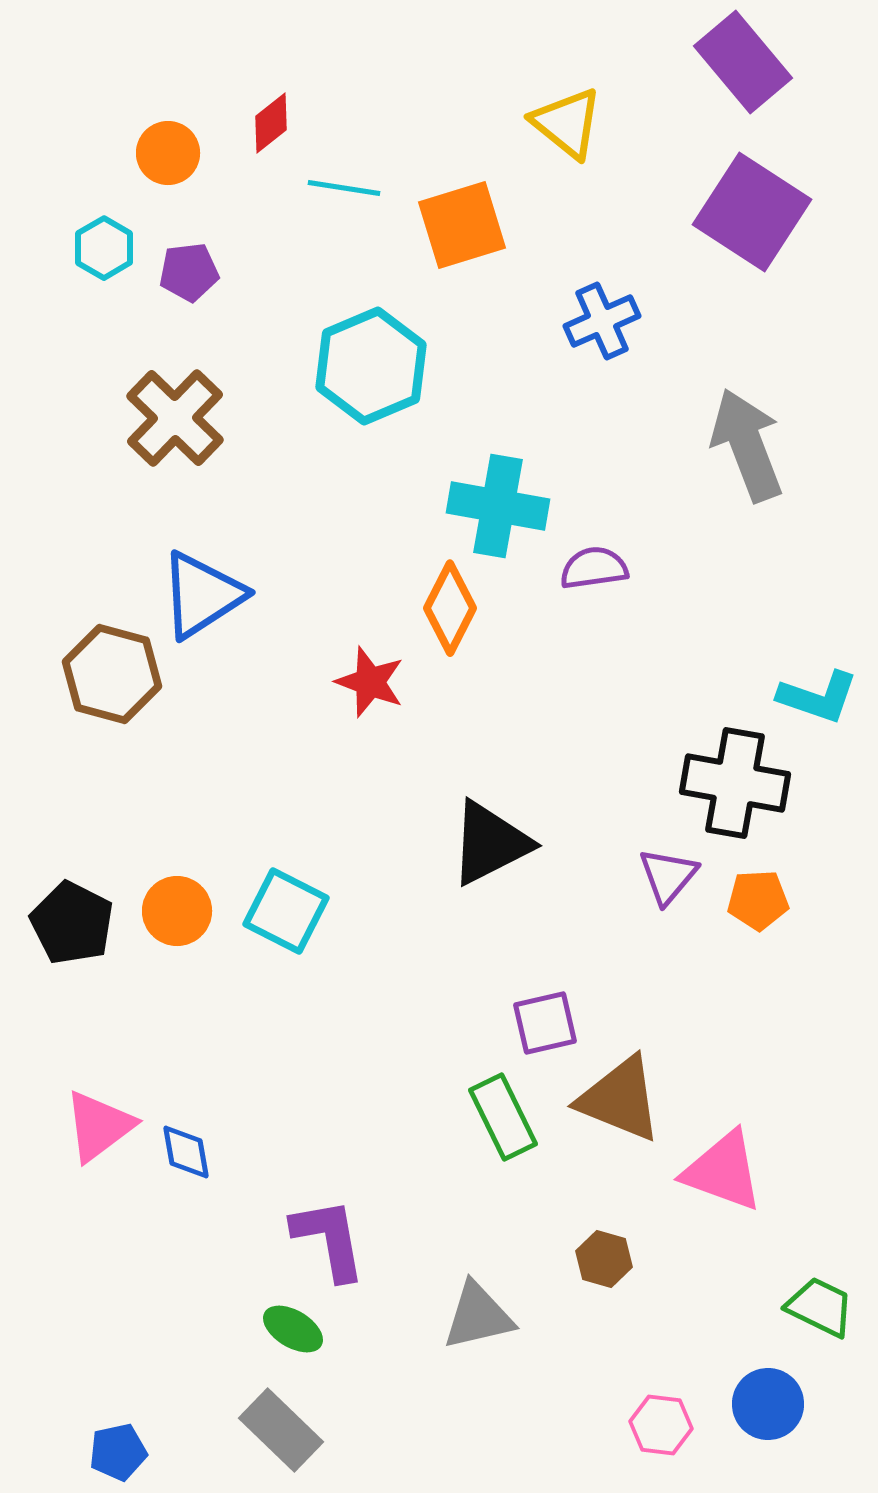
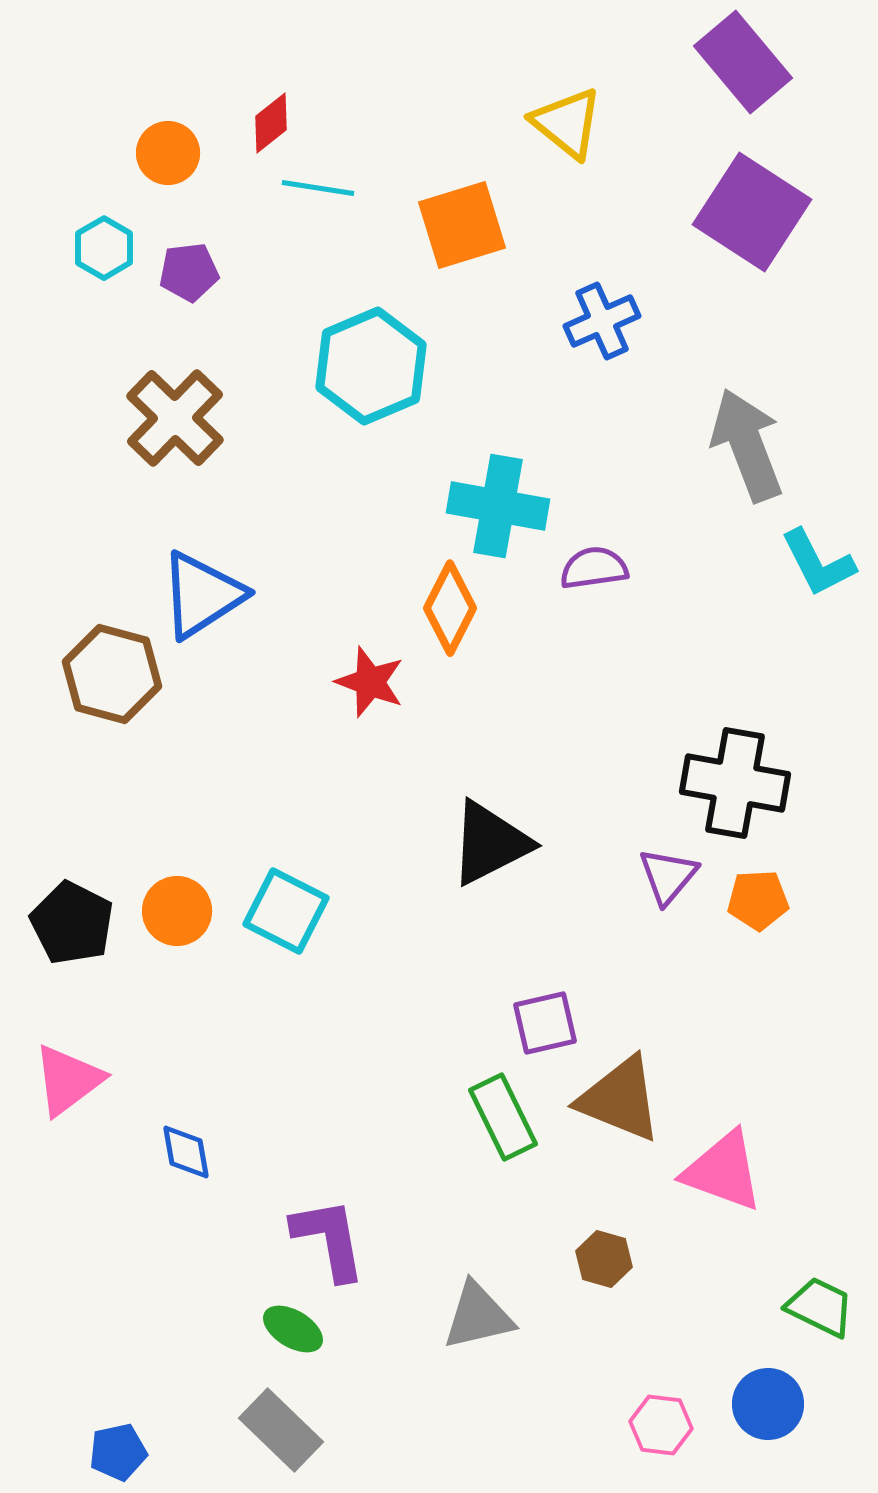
cyan line at (344, 188): moved 26 px left
cyan L-shape at (818, 697): moved 134 px up; rotated 44 degrees clockwise
pink triangle at (99, 1126): moved 31 px left, 46 px up
